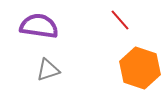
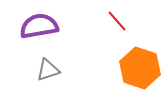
red line: moved 3 px left, 1 px down
purple semicircle: rotated 18 degrees counterclockwise
